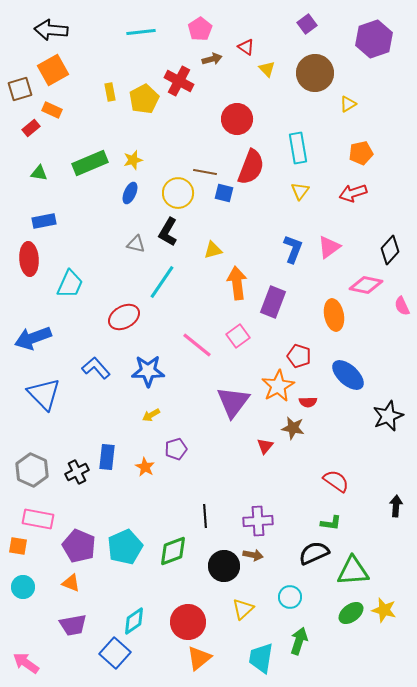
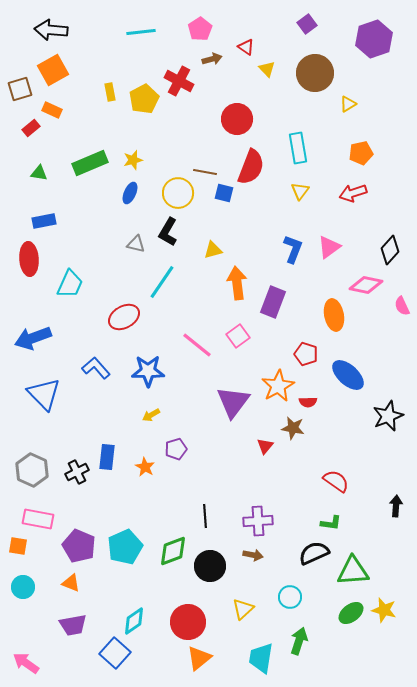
red pentagon at (299, 356): moved 7 px right, 2 px up
black circle at (224, 566): moved 14 px left
